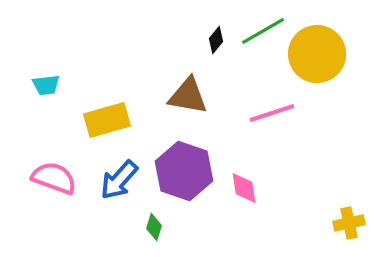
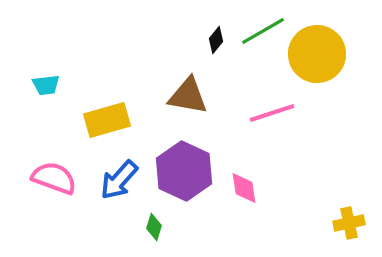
purple hexagon: rotated 6 degrees clockwise
